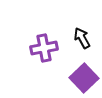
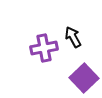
black arrow: moved 9 px left, 1 px up
